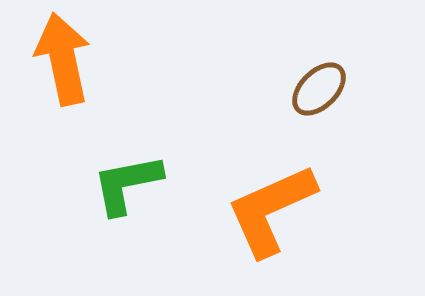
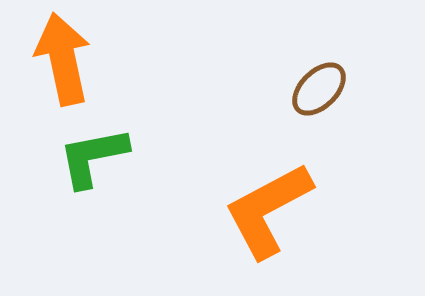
green L-shape: moved 34 px left, 27 px up
orange L-shape: moved 3 px left; rotated 4 degrees counterclockwise
